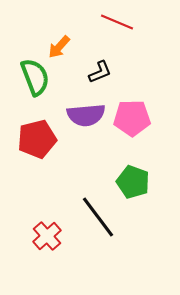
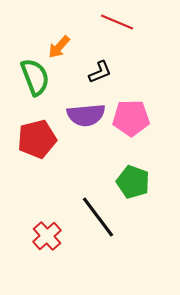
pink pentagon: moved 1 px left
